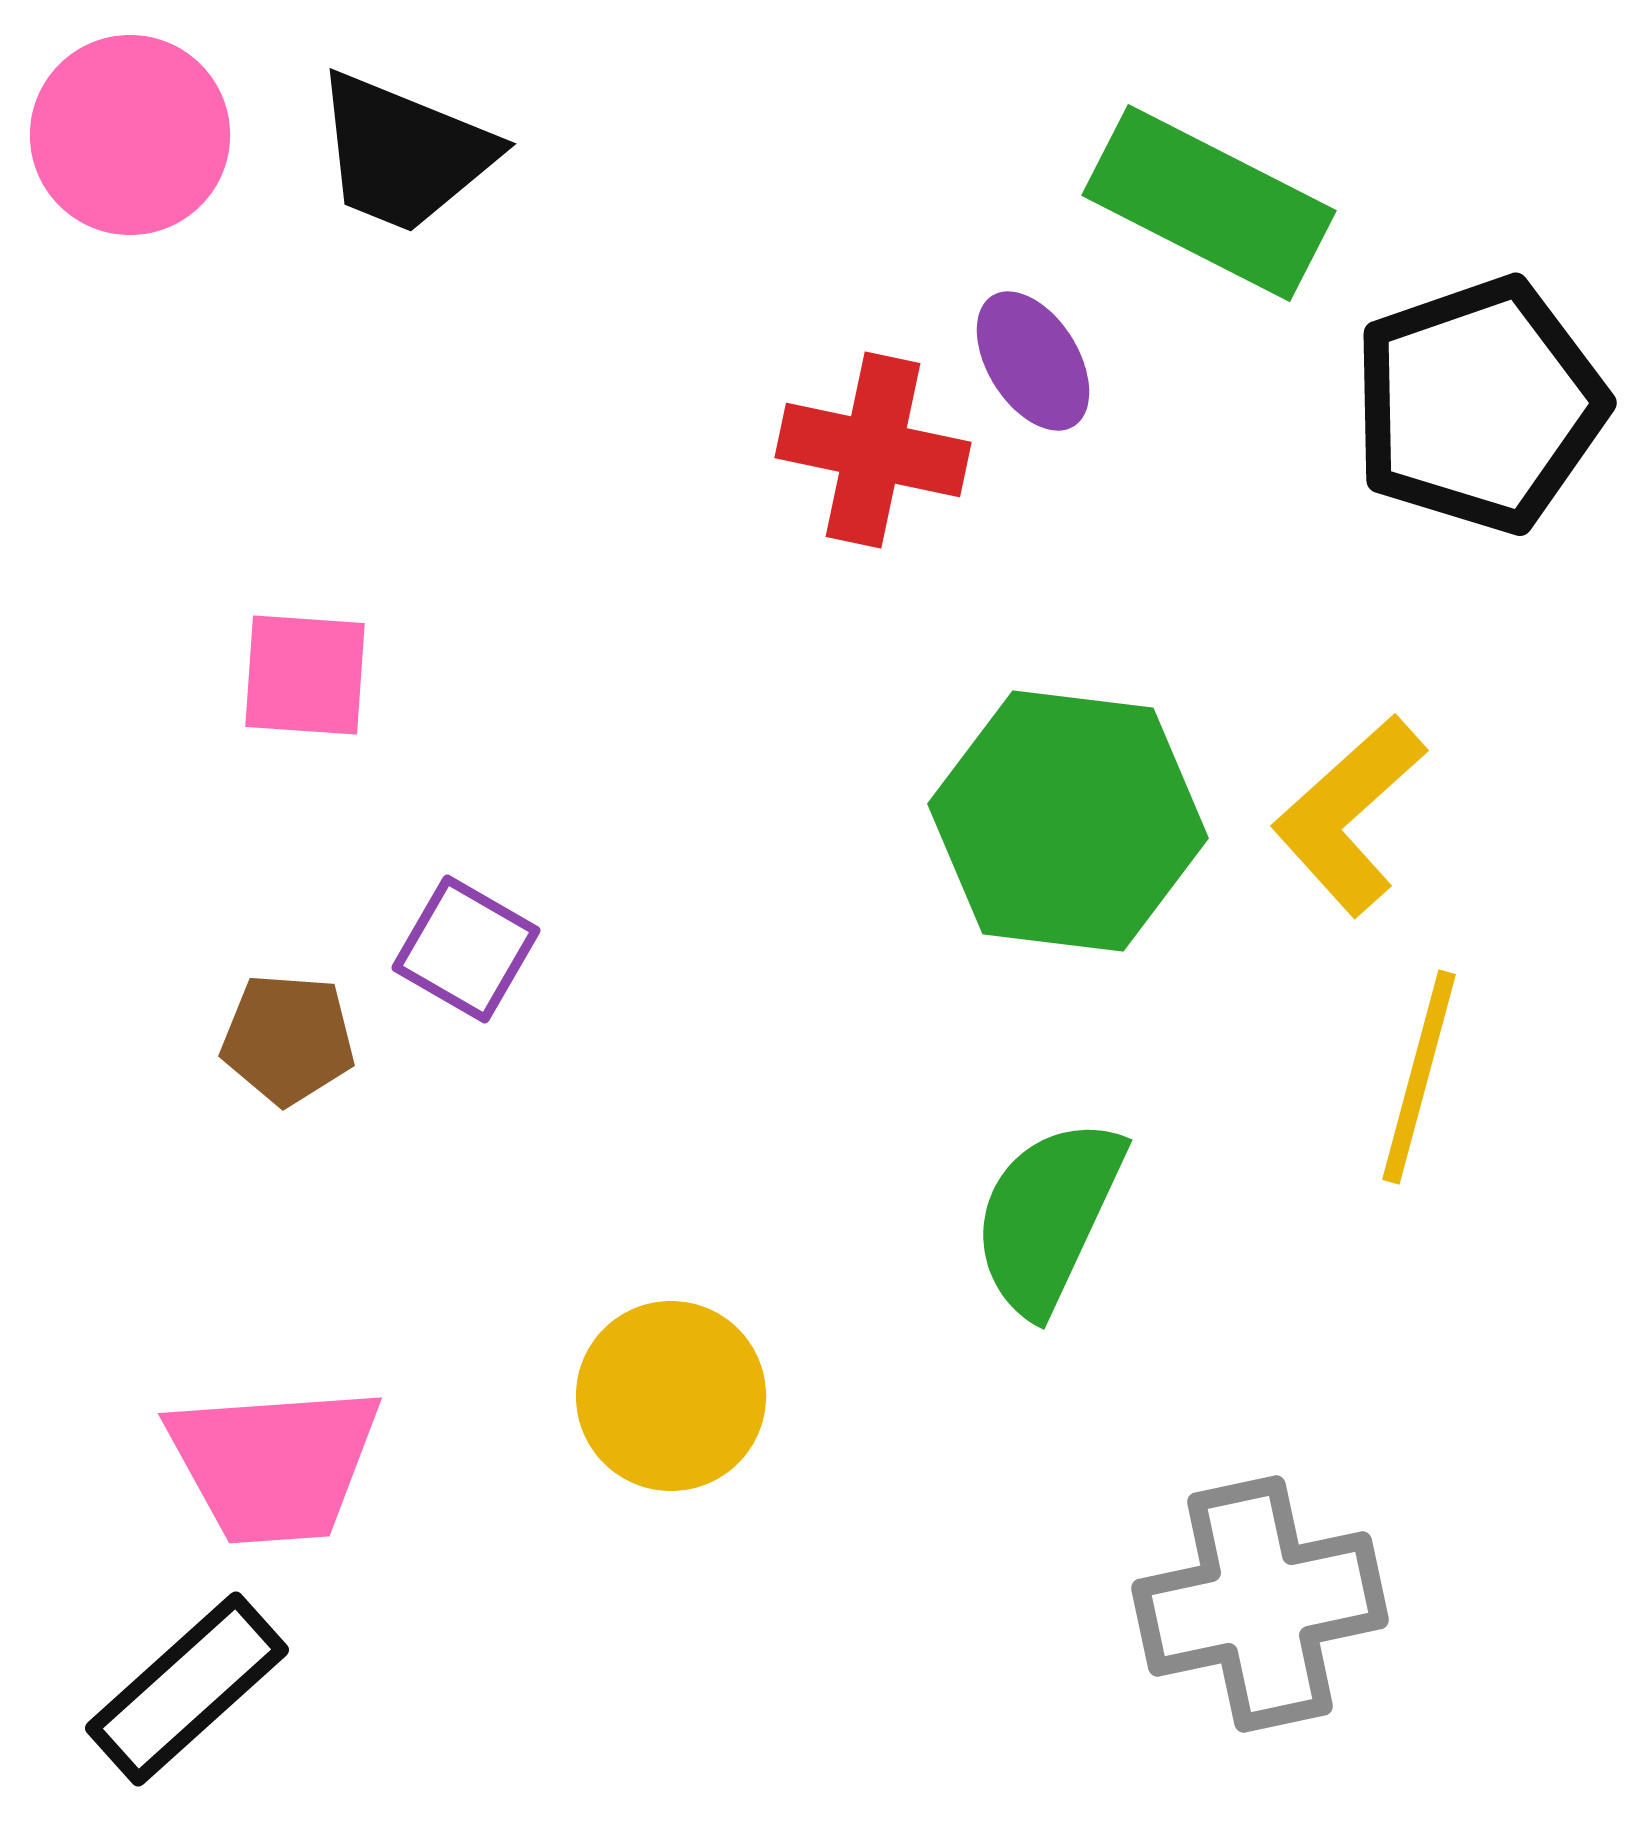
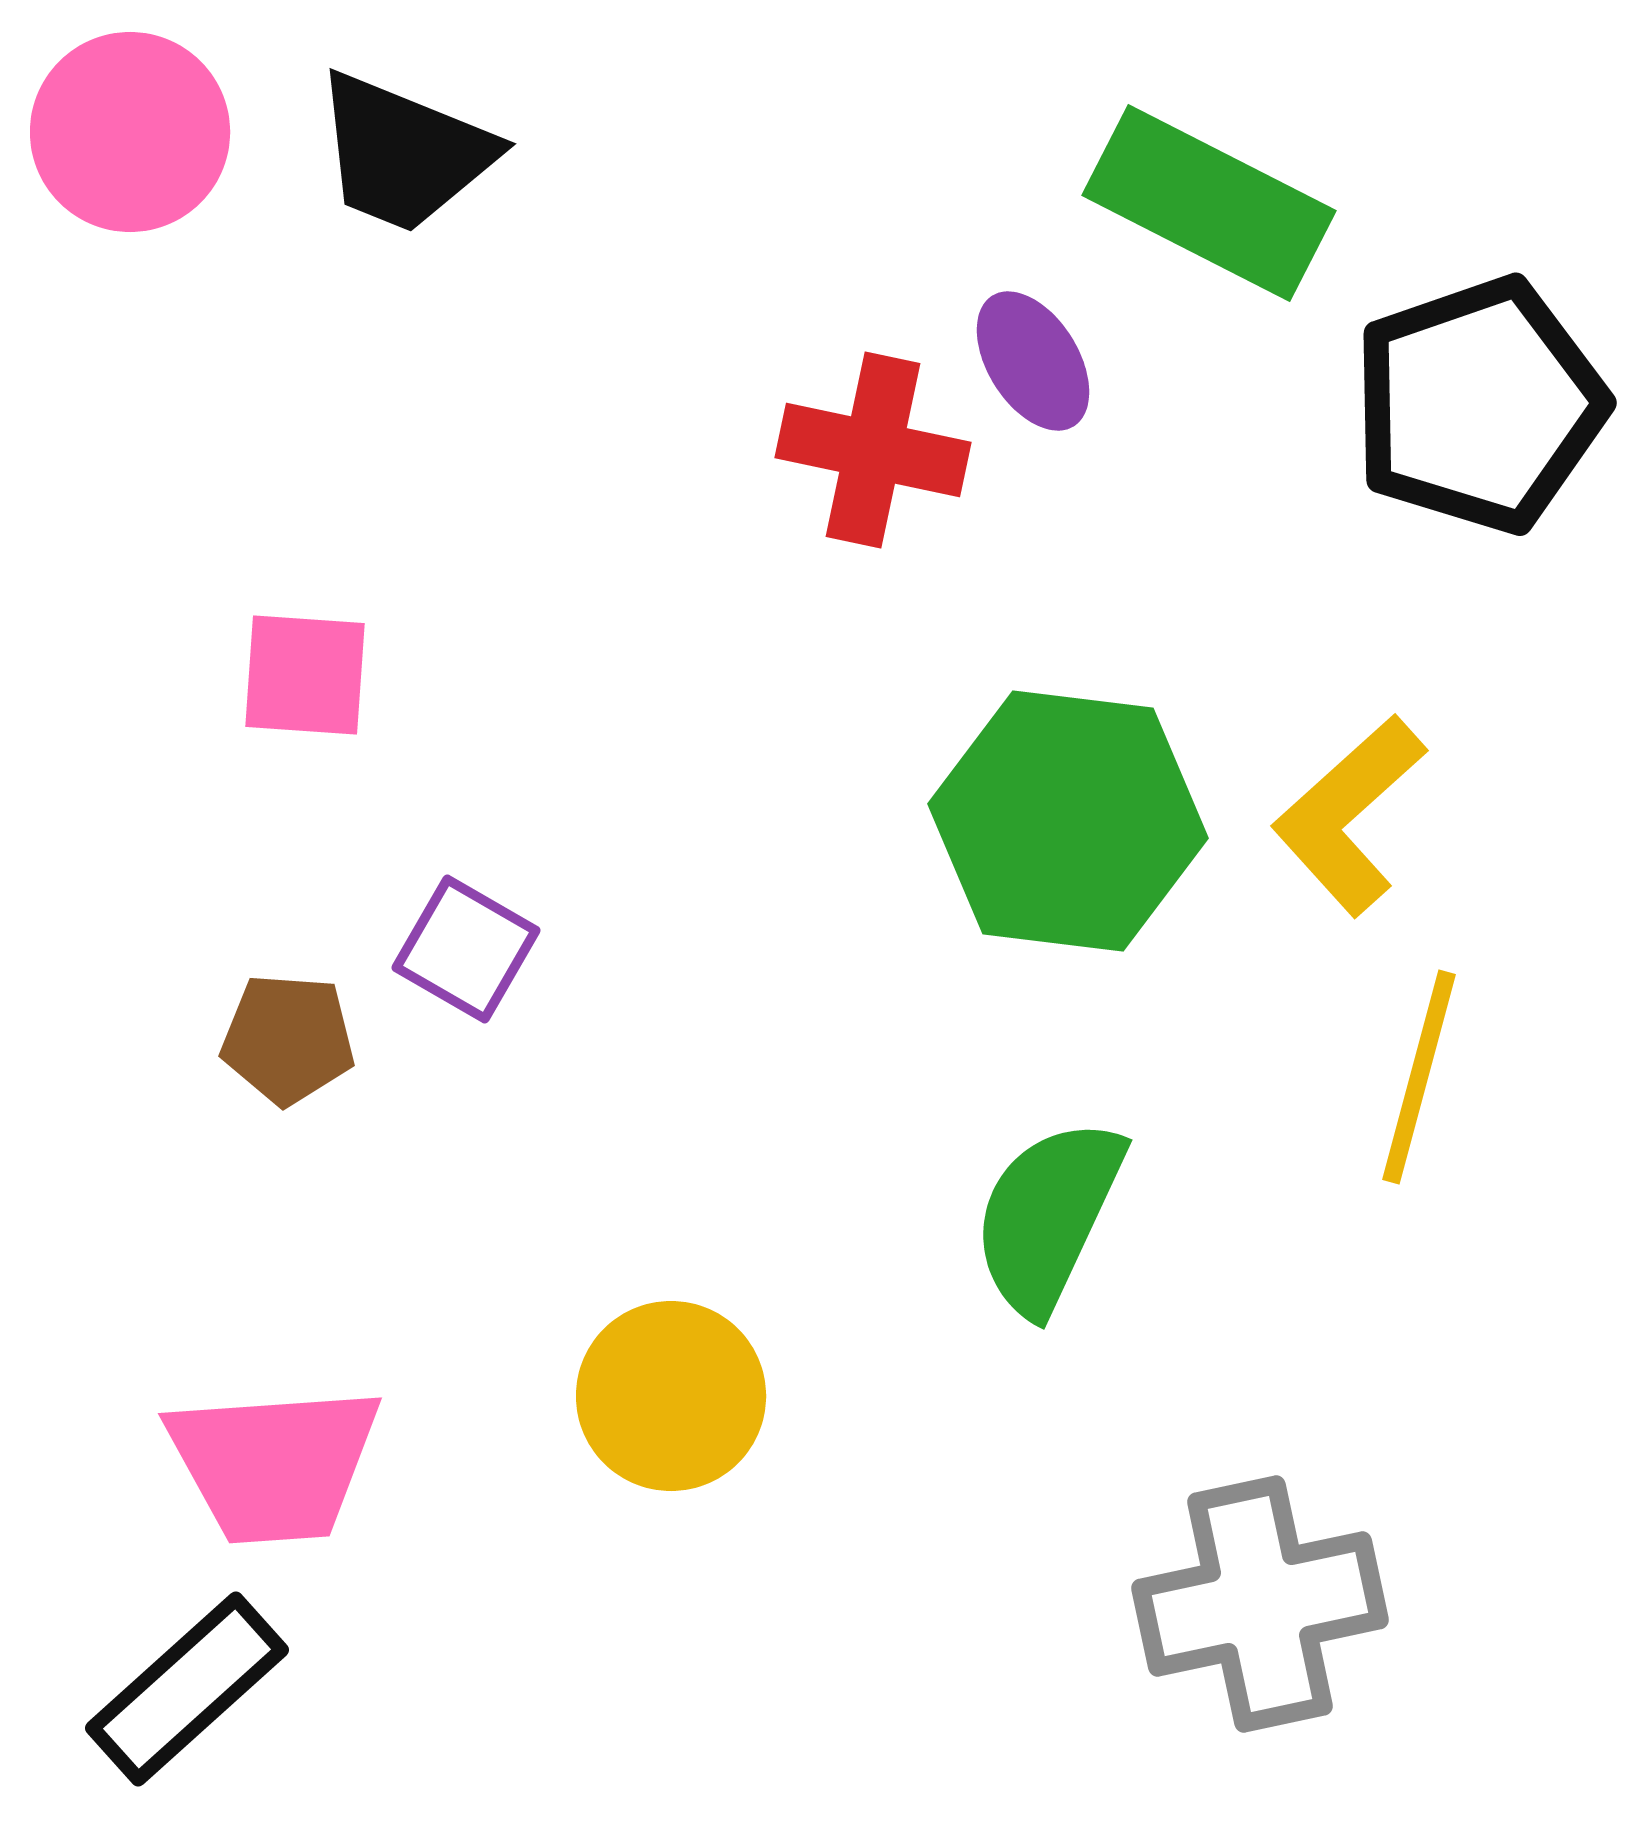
pink circle: moved 3 px up
